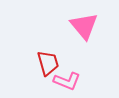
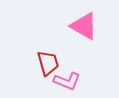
pink triangle: rotated 20 degrees counterclockwise
